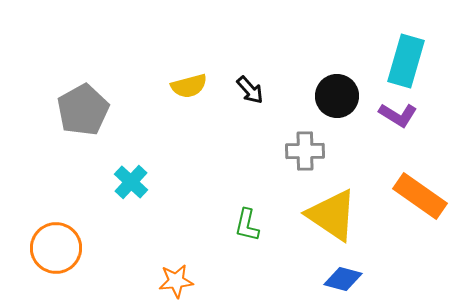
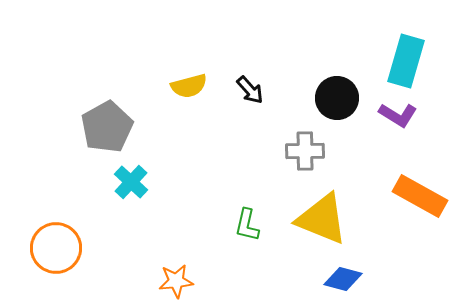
black circle: moved 2 px down
gray pentagon: moved 24 px right, 17 px down
orange rectangle: rotated 6 degrees counterclockwise
yellow triangle: moved 10 px left, 4 px down; rotated 12 degrees counterclockwise
